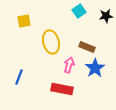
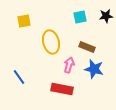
cyan square: moved 1 px right, 6 px down; rotated 24 degrees clockwise
blue star: moved 1 px left, 1 px down; rotated 24 degrees counterclockwise
blue line: rotated 56 degrees counterclockwise
